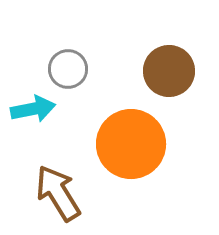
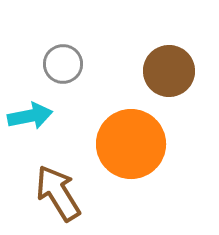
gray circle: moved 5 px left, 5 px up
cyan arrow: moved 3 px left, 7 px down
